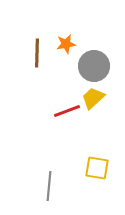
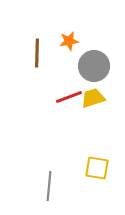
orange star: moved 3 px right, 3 px up
yellow trapezoid: rotated 25 degrees clockwise
red line: moved 2 px right, 14 px up
